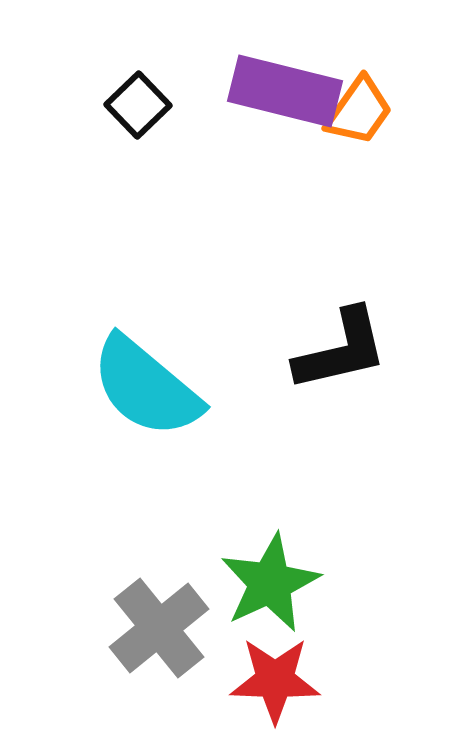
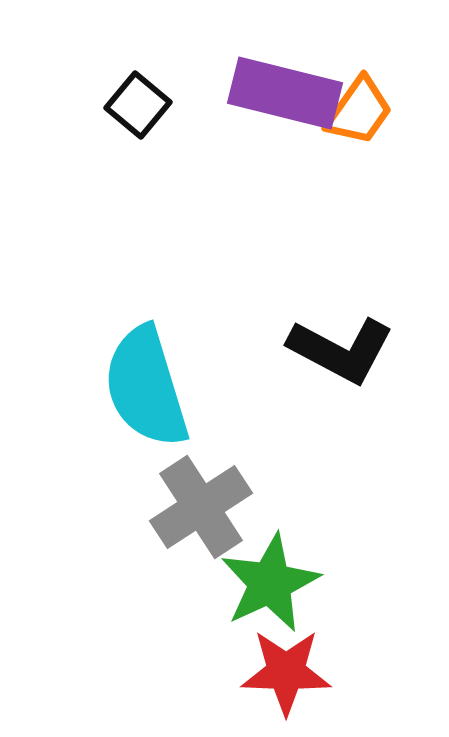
purple rectangle: moved 2 px down
black square: rotated 6 degrees counterclockwise
black L-shape: rotated 41 degrees clockwise
cyan semicircle: rotated 33 degrees clockwise
gray cross: moved 42 px right, 121 px up; rotated 6 degrees clockwise
red star: moved 11 px right, 8 px up
